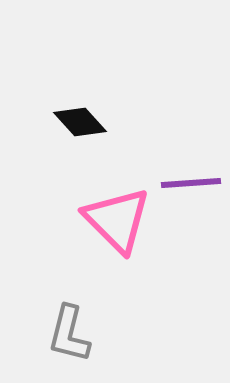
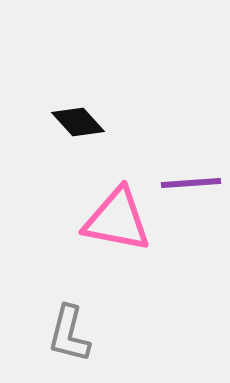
black diamond: moved 2 px left
pink triangle: rotated 34 degrees counterclockwise
